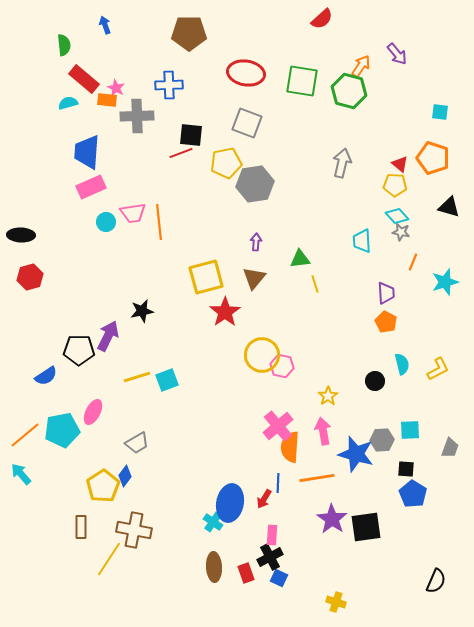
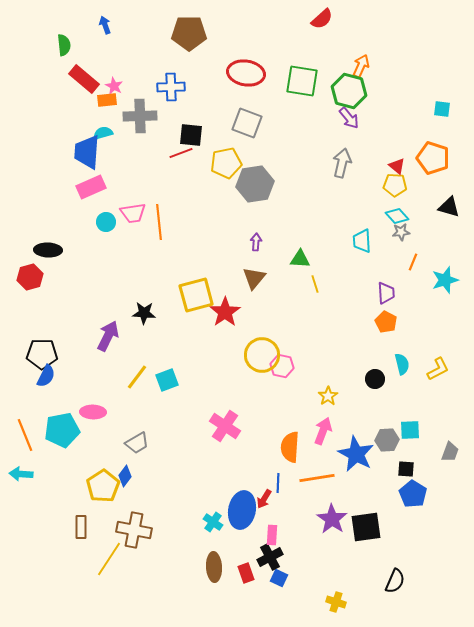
purple arrow at (397, 54): moved 48 px left, 64 px down
orange arrow at (361, 66): rotated 10 degrees counterclockwise
blue cross at (169, 85): moved 2 px right, 2 px down
pink star at (116, 88): moved 2 px left, 2 px up
orange rectangle at (107, 100): rotated 12 degrees counterclockwise
cyan semicircle at (68, 103): moved 35 px right, 30 px down
cyan square at (440, 112): moved 2 px right, 3 px up
gray cross at (137, 116): moved 3 px right
red triangle at (400, 164): moved 3 px left, 2 px down
gray star at (401, 232): rotated 18 degrees counterclockwise
black ellipse at (21, 235): moved 27 px right, 15 px down
green triangle at (300, 259): rotated 10 degrees clockwise
yellow square at (206, 277): moved 10 px left, 18 px down
cyan star at (445, 282): moved 2 px up
black star at (142, 311): moved 2 px right, 2 px down; rotated 15 degrees clockwise
black pentagon at (79, 350): moved 37 px left, 4 px down
blue semicircle at (46, 376): rotated 30 degrees counterclockwise
yellow line at (137, 377): rotated 36 degrees counterclockwise
black circle at (375, 381): moved 2 px up
pink ellipse at (93, 412): rotated 65 degrees clockwise
pink cross at (278, 426): moved 53 px left; rotated 16 degrees counterclockwise
pink arrow at (323, 431): rotated 32 degrees clockwise
orange line at (25, 435): rotated 72 degrees counterclockwise
gray hexagon at (382, 440): moved 5 px right
gray trapezoid at (450, 448): moved 4 px down
blue star at (356, 454): rotated 12 degrees clockwise
cyan arrow at (21, 474): rotated 45 degrees counterclockwise
blue ellipse at (230, 503): moved 12 px right, 7 px down
black semicircle at (436, 581): moved 41 px left
